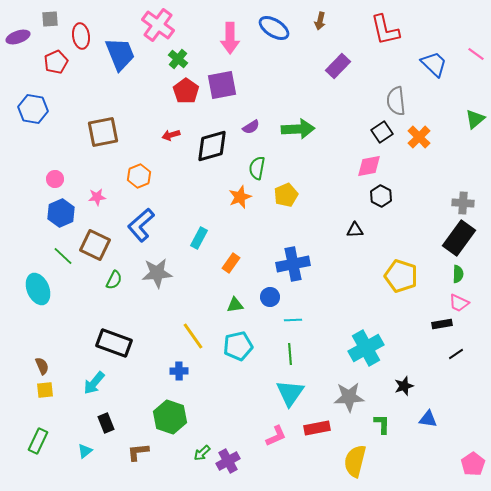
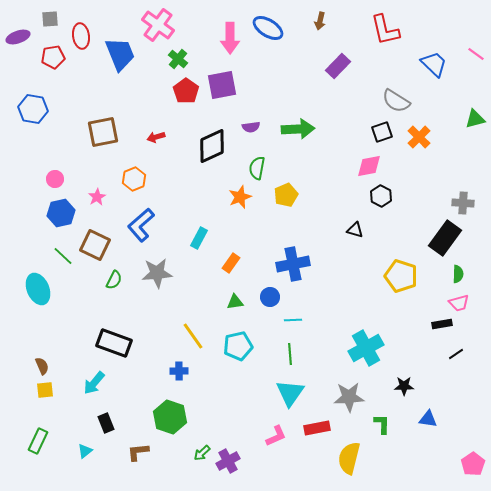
blue ellipse at (274, 28): moved 6 px left
red pentagon at (56, 62): moved 3 px left, 5 px up; rotated 15 degrees clockwise
gray semicircle at (396, 101): rotated 52 degrees counterclockwise
green triangle at (475, 119): rotated 25 degrees clockwise
purple semicircle at (251, 127): rotated 24 degrees clockwise
black square at (382, 132): rotated 15 degrees clockwise
red arrow at (171, 135): moved 15 px left, 2 px down
black diamond at (212, 146): rotated 9 degrees counterclockwise
orange hexagon at (139, 176): moved 5 px left, 3 px down
pink star at (97, 197): rotated 24 degrees counterclockwise
blue hexagon at (61, 213): rotated 12 degrees clockwise
black triangle at (355, 230): rotated 18 degrees clockwise
black rectangle at (459, 238): moved 14 px left
pink trapezoid at (459, 303): rotated 40 degrees counterclockwise
green triangle at (235, 305): moved 3 px up
black star at (404, 386): rotated 18 degrees clockwise
yellow semicircle at (355, 461): moved 6 px left, 3 px up
